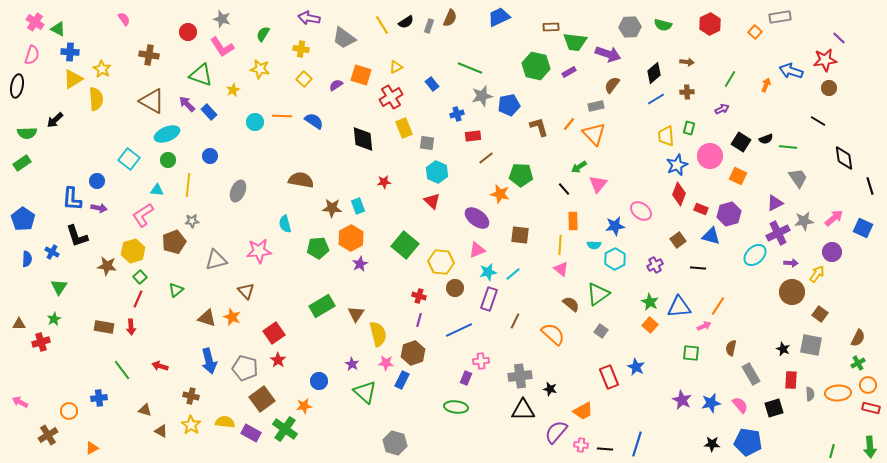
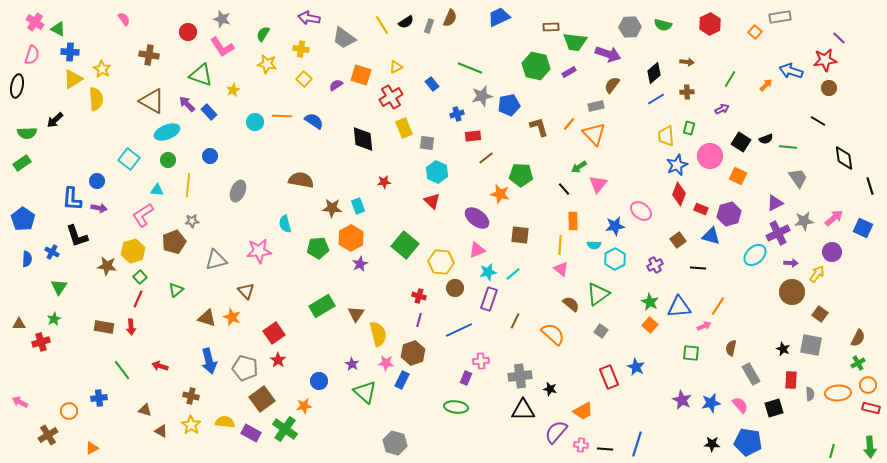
yellow star at (260, 69): moved 7 px right, 5 px up
orange arrow at (766, 85): rotated 24 degrees clockwise
cyan ellipse at (167, 134): moved 2 px up
